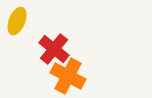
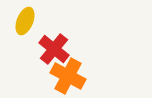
yellow ellipse: moved 8 px right
